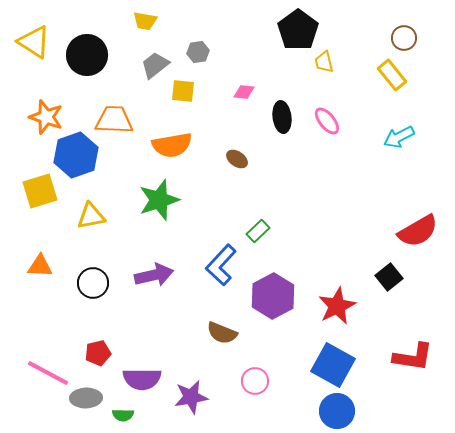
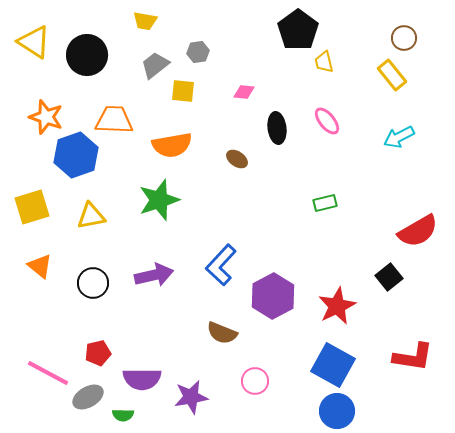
black ellipse at (282, 117): moved 5 px left, 11 px down
yellow square at (40, 191): moved 8 px left, 16 px down
green rectangle at (258, 231): moved 67 px right, 28 px up; rotated 30 degrees clockwise
orange triangle at (40, 266): rotated 36 degrees clockwise
gray ellipse at (86, 398): moved 2 px right, 1 px up; rotated 28 degrees counterclockwise
